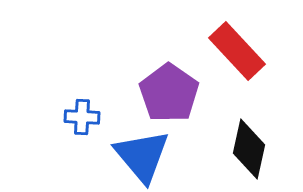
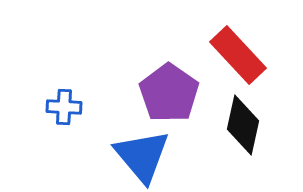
red rectangle: moved 1 px right, 4 px down
blue cross: moved 18 px left, 10 px up
black diamond: moved 6 px left, 24 px up
